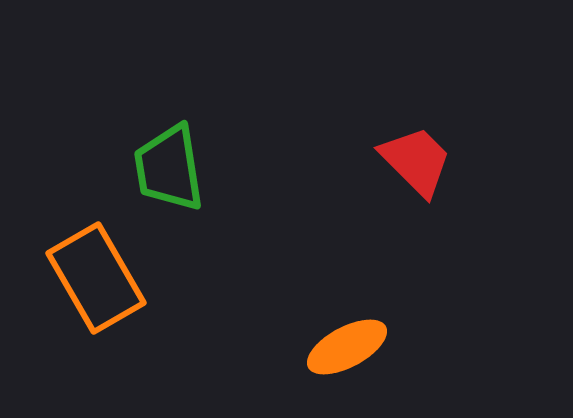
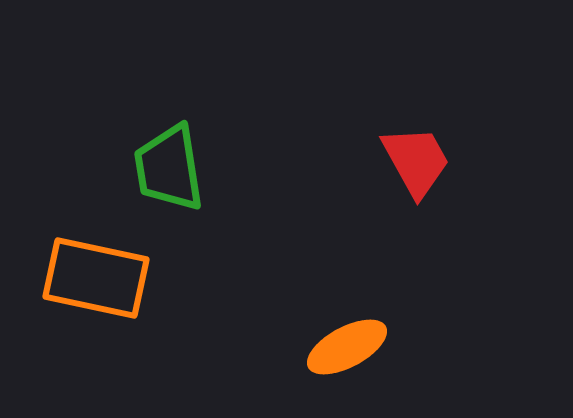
red trapezoid: rotated 16 degrees clockwise
orange rectangle: rotated 48 degrees counterclockwise
